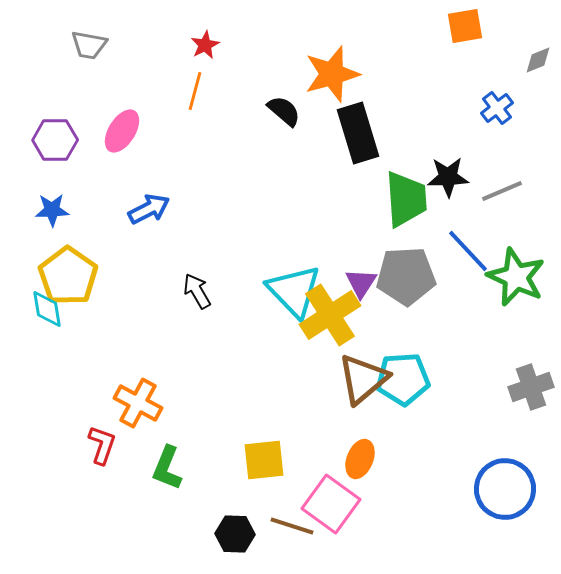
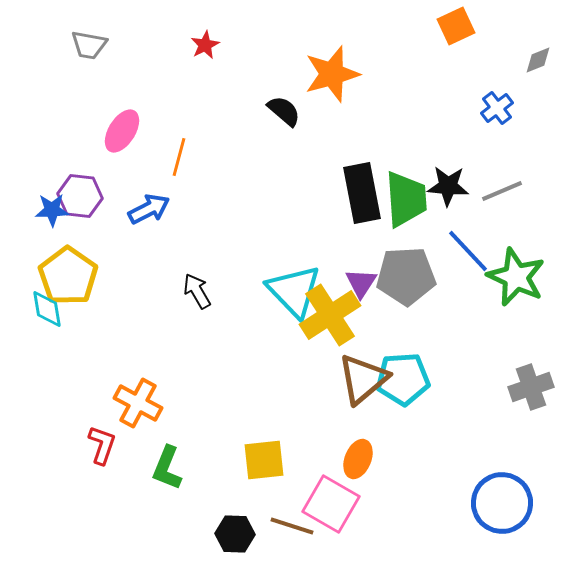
orange square: moved 9 px left; rotated 15 degrees counterclockwise
orange line: moved 16 px left, 66 px down
black rectangle: moved 4 px right, 60 px down; rotated 6 degrees clockwise
purple hexagon: moved 25 px right, 56 px down; rotated 6 degrees clockwise
black star: moved 9 px down; rotated 6 degrees clockwise
orange ellipse: moved 2 px left
blue circle: moved 3 px left, 14 px down
pink square: rotated 6 degrees counterclockwise
